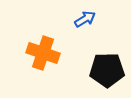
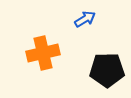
orange cross: rotated 32 degrees counterclockwise
